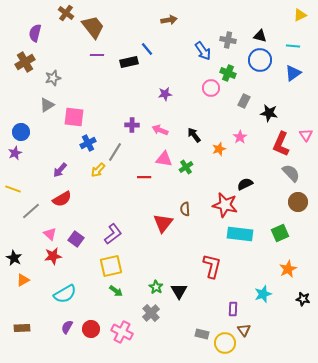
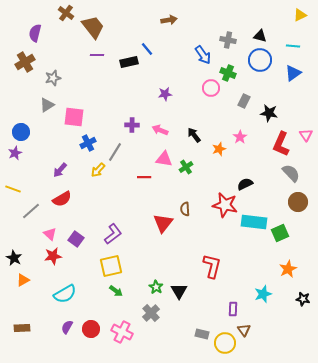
blue arrow at (203, 51): moved 4 px down
cyan rectangle at (240, 234): moved 14 px right, 12 px up
